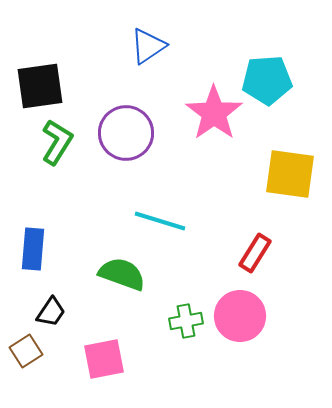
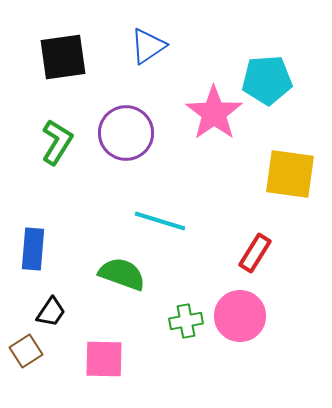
black square: moved 23 px right, 29 px up
pink square: rotated 12 degrees clockwise
